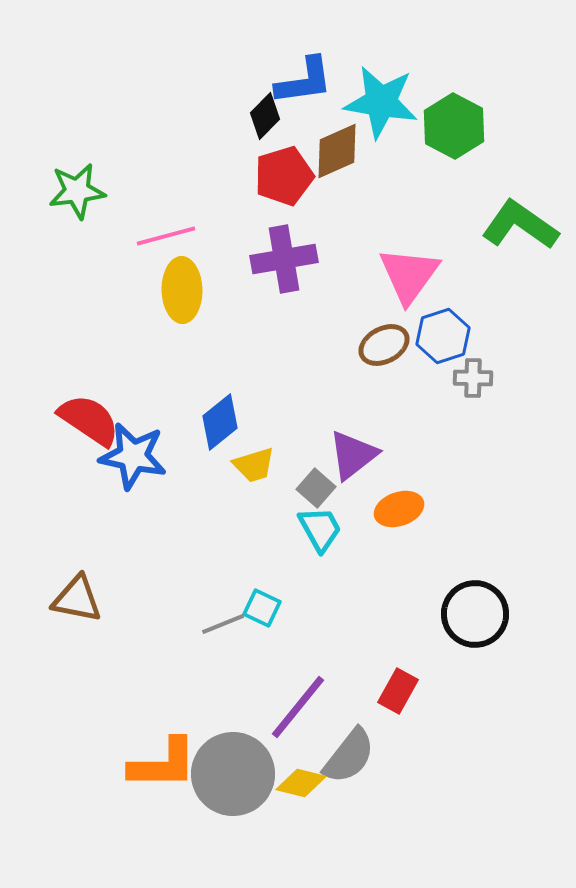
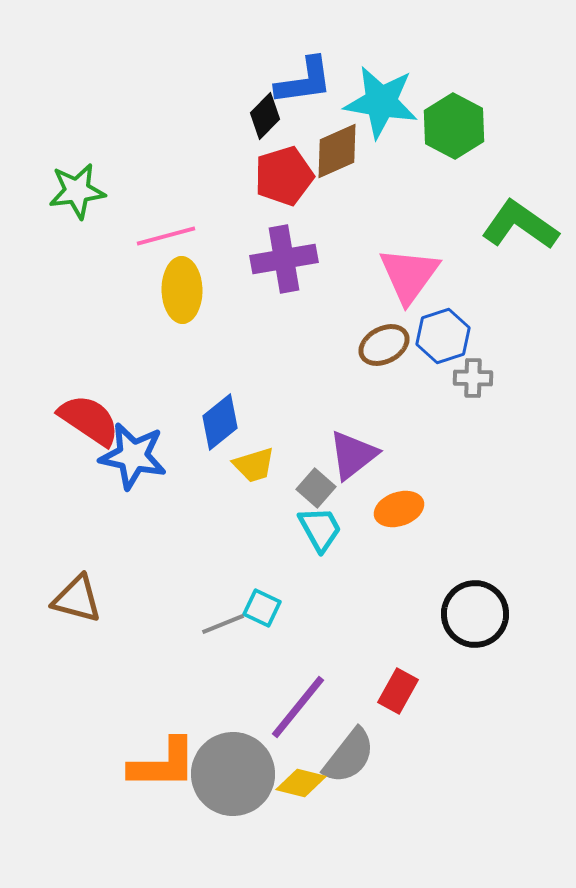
brown triangle: rotated 4 degrees clockwise
